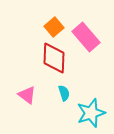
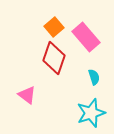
red diamond: rotated 16 degrees clockwise
cyan semicircle: moved 30 px right, 16 px up
